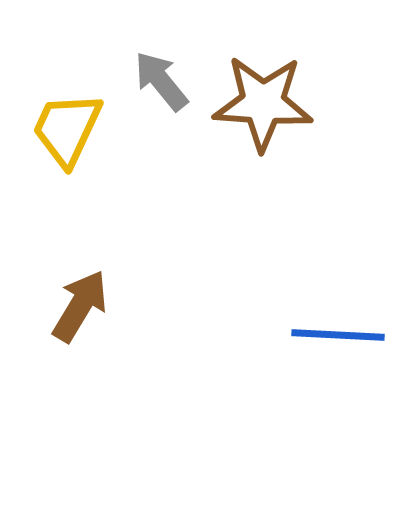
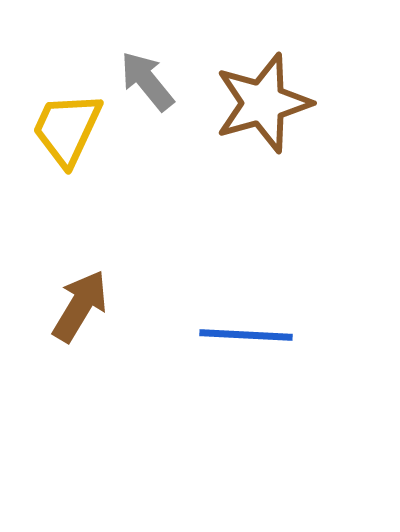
gray arrow: moved 14 px left
brown star: rotated 20 degrees counterclockwise
blue line: moved 92 px left
